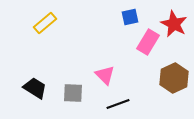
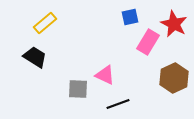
pink triangle: rotated 20 degrees counterclockwise
black trapezoid: moved 31 px up
gray square: moved 5 px right, 4 px up
